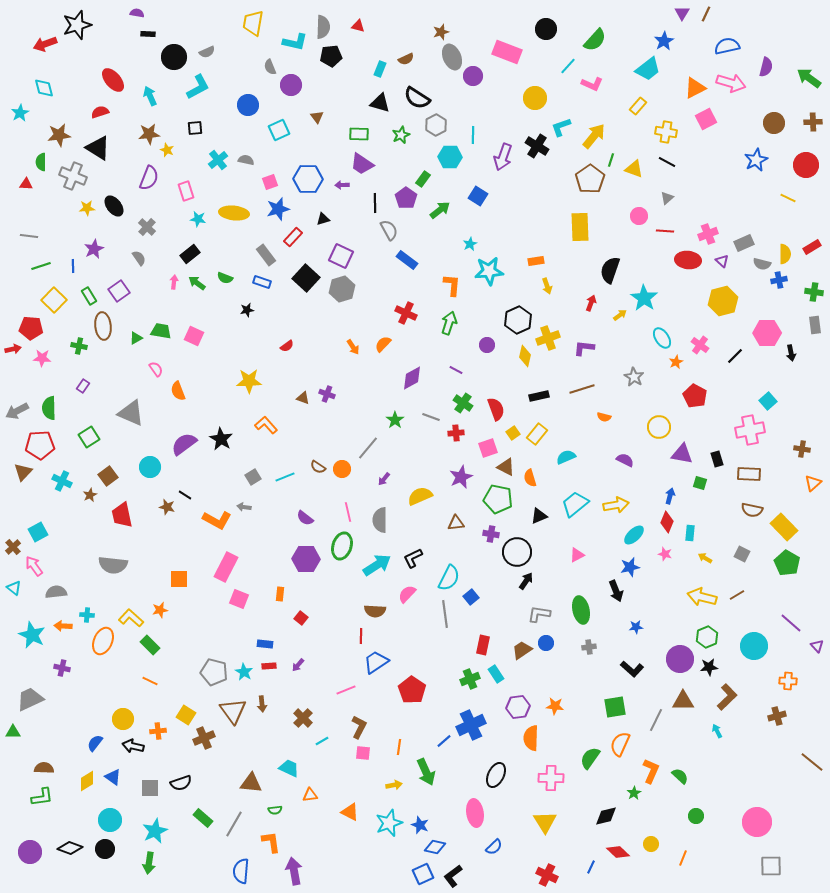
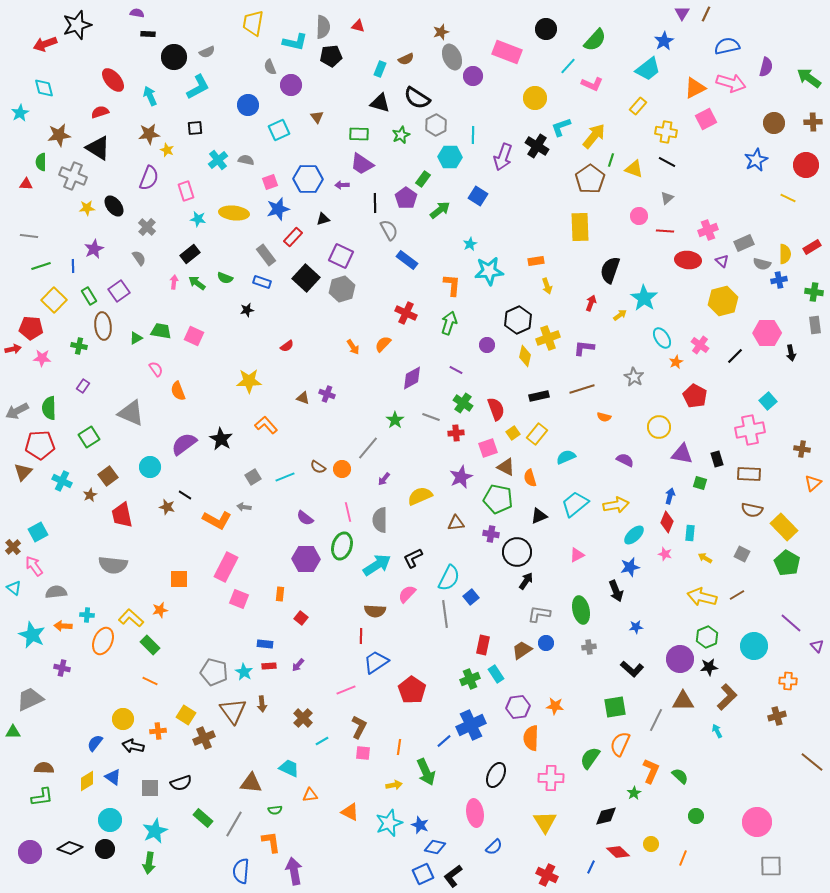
pink cross at (708, 234): moved 4 px up
